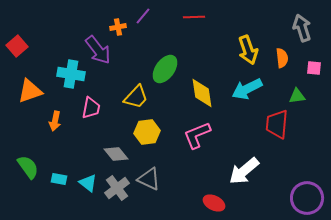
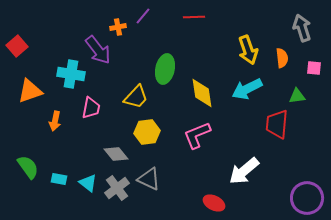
green ellipse: rotated 24 degrees counterclockwise
